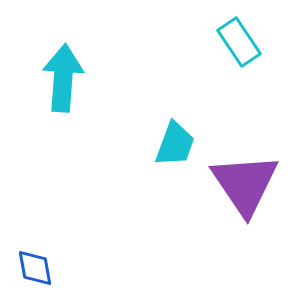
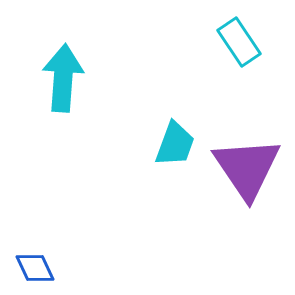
purple triangle: moved 2 px right, 16 px up
blue diamond: rotated 15 degrees counterclockwise
